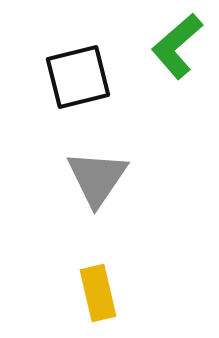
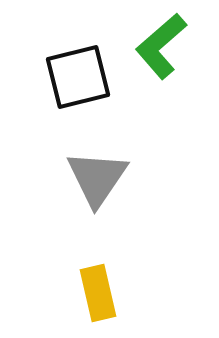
green L-shape: moved 16 px left
